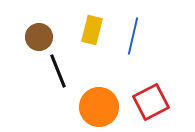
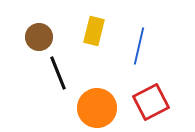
yellow rectangle: moved 2 px right, 1 px down
blue line: moved 6 px right, 10 px down
black line: moved 2 px down
orange circle: moved 2 px left, 1 px down
